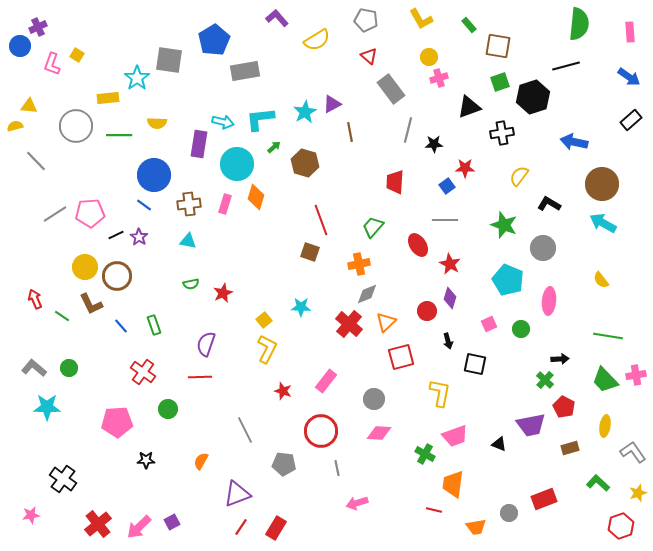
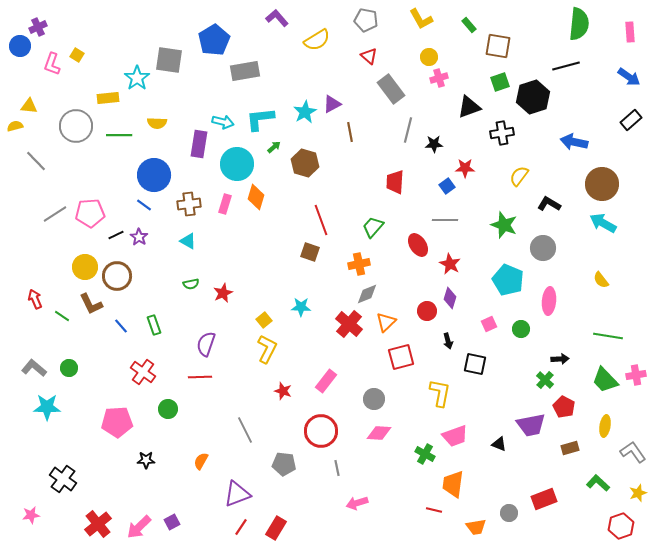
cyan triangle at (188, 241): rotated 18 degrees clockwise
